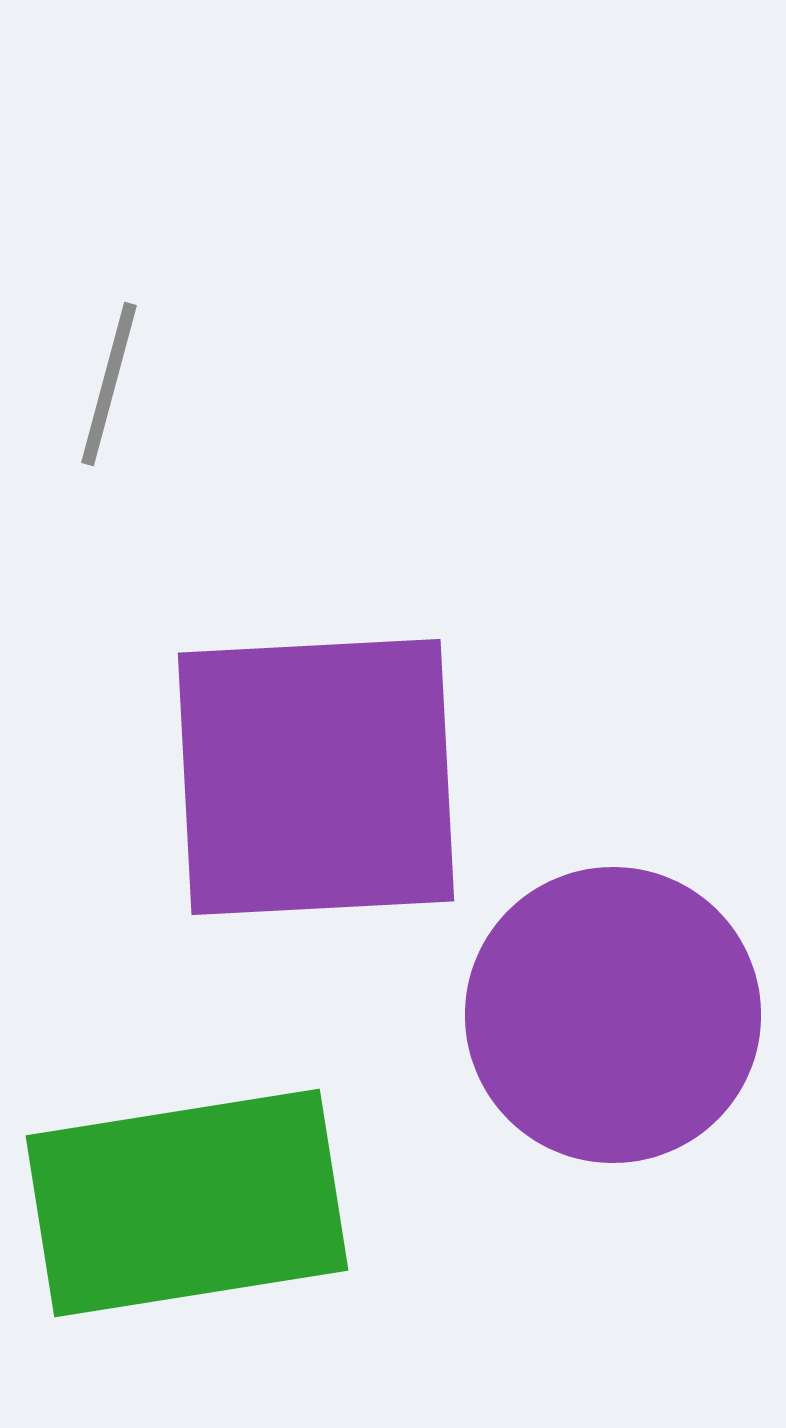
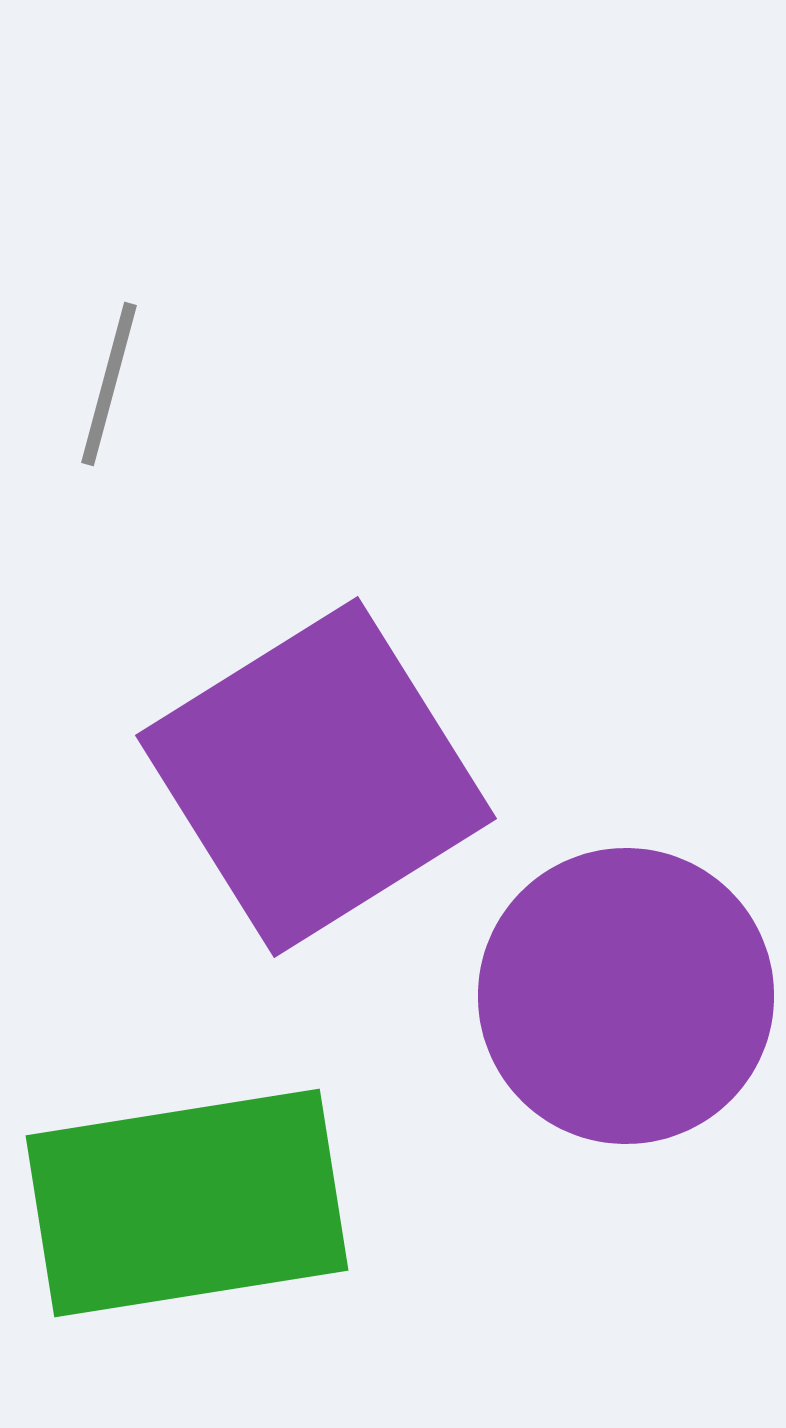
purple square: rotated 29 degrees counterclockwise
purple circle: moved 13 px right, 19 px up
